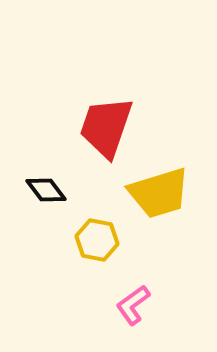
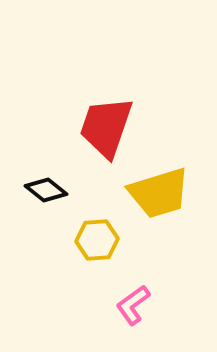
black diamond: rotated 15 degrees counterclockwise
yellow hexagon: rotated 15 degrees counterclockwise
